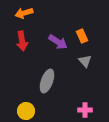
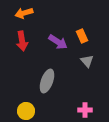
gray triangle: moved 2 px right
